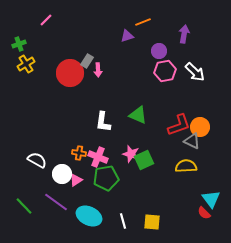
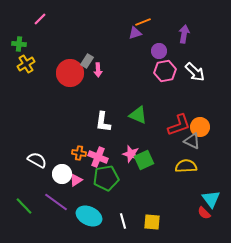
pink line: moved 6 px left, 1 px up
purple triangle: moved 8 px right, 3 px up
green cross: rotated 24 degrees clockwise
